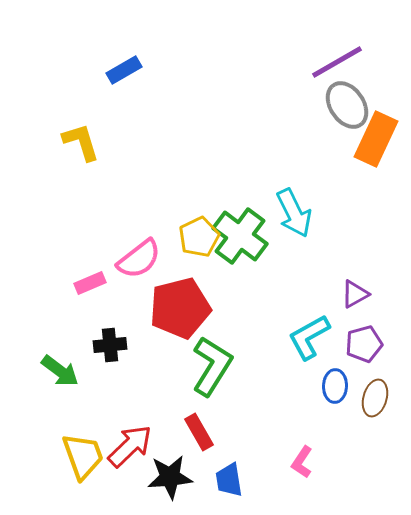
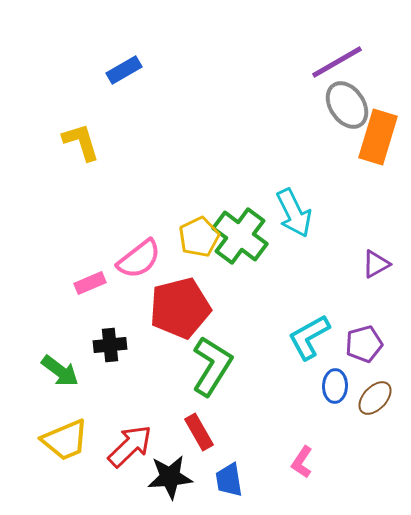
orange rectangle: moved 2 px right, 2 px up; rotated 8 degrees counterclockwise
purple triangle: moved 21 px right, 30 px up
brown ellipse: rotated 27 degrees clockwise
yellow trapezoid: moved 18 px left, 16 px up; rotated 87 degrees clockwise
